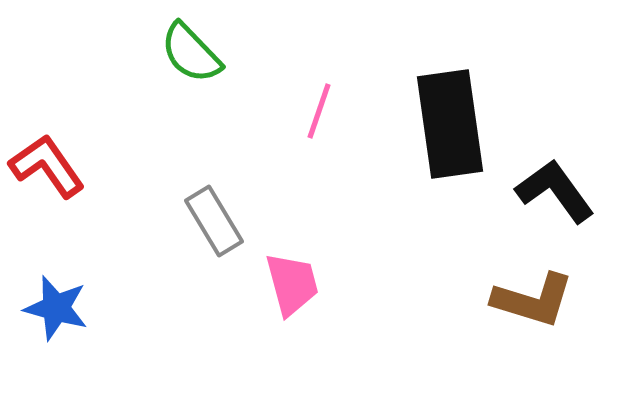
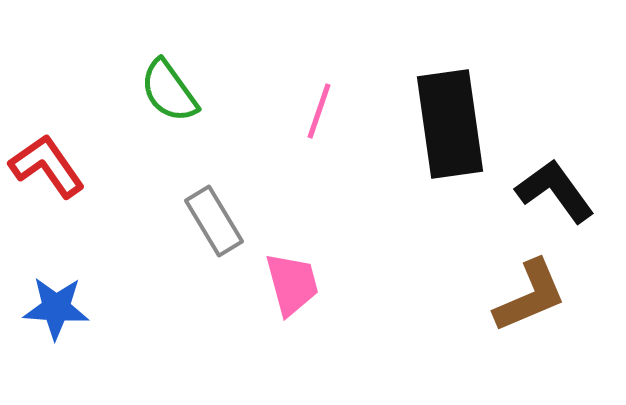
green semicircle: moved 22 px left, 38 px down; rotated 8 degrees clockwise
brown L-shape: moved 3 px left, 4 px up; rotated 40 degrees counterclockwise
blue star: rotated 12 degrees counterclockwise
